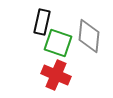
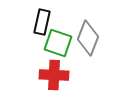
gray diamond: moved 1 px left, 2 px down; rotated 16 degrees clockwise
red cross: moved 2 px left; rotated 20 degrees counterclockwise
